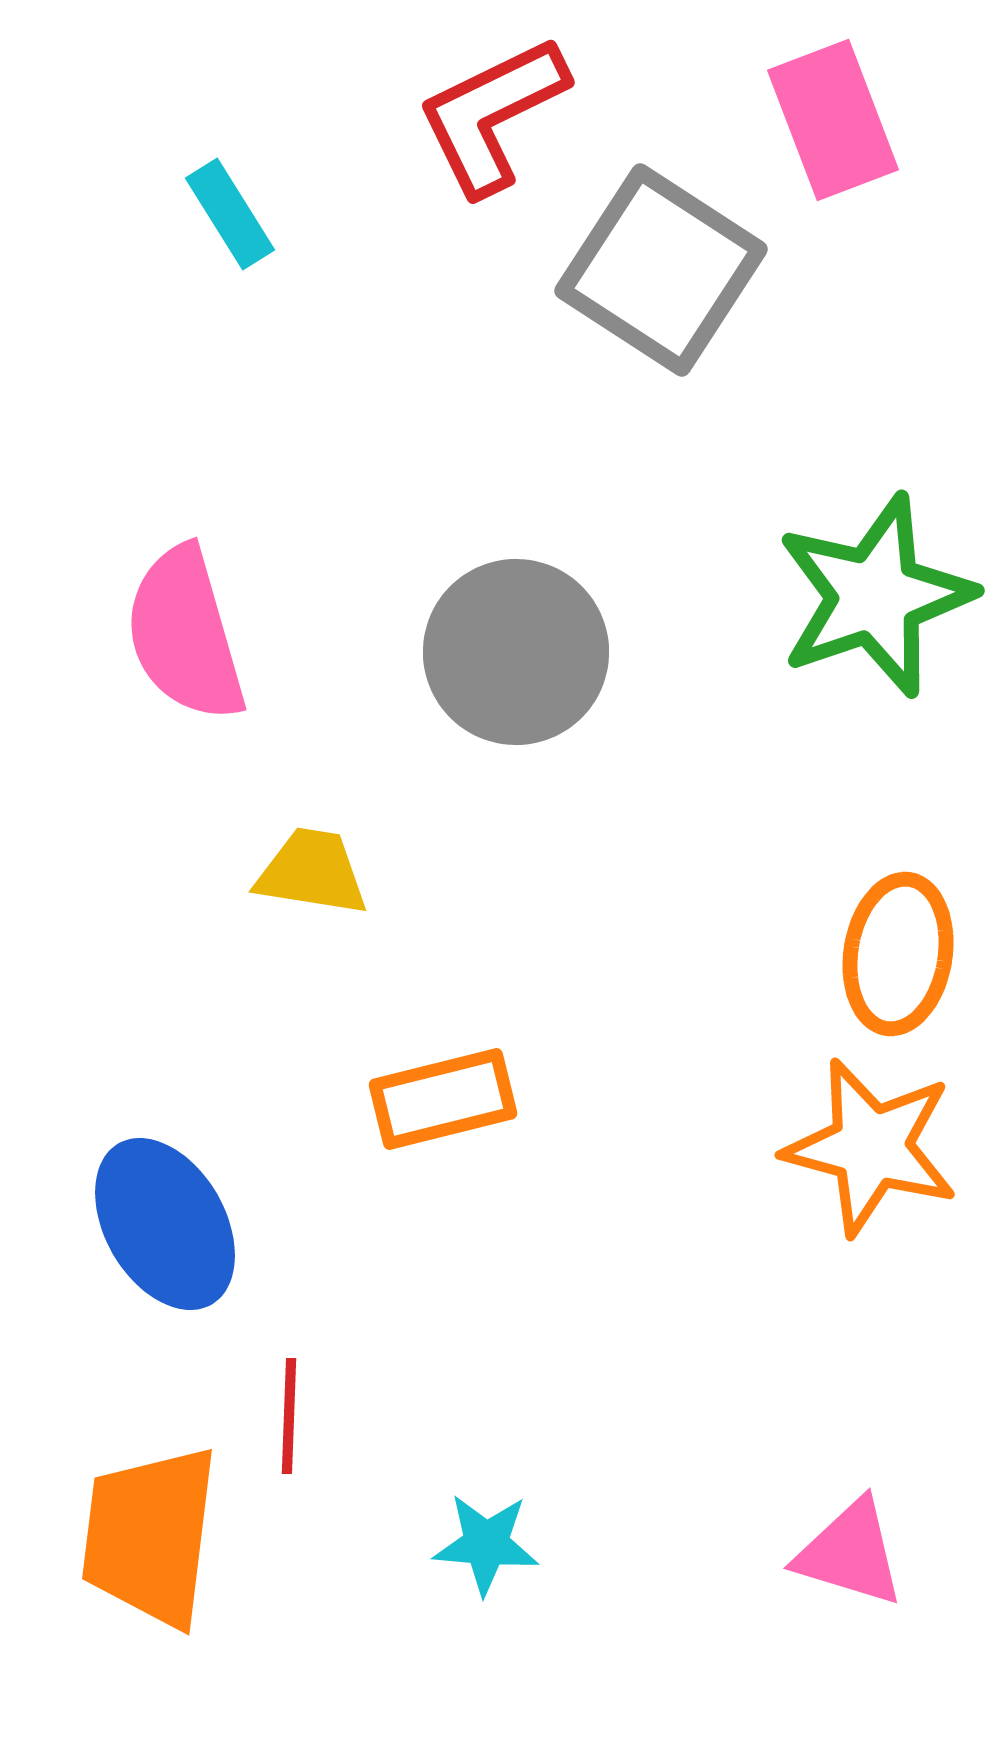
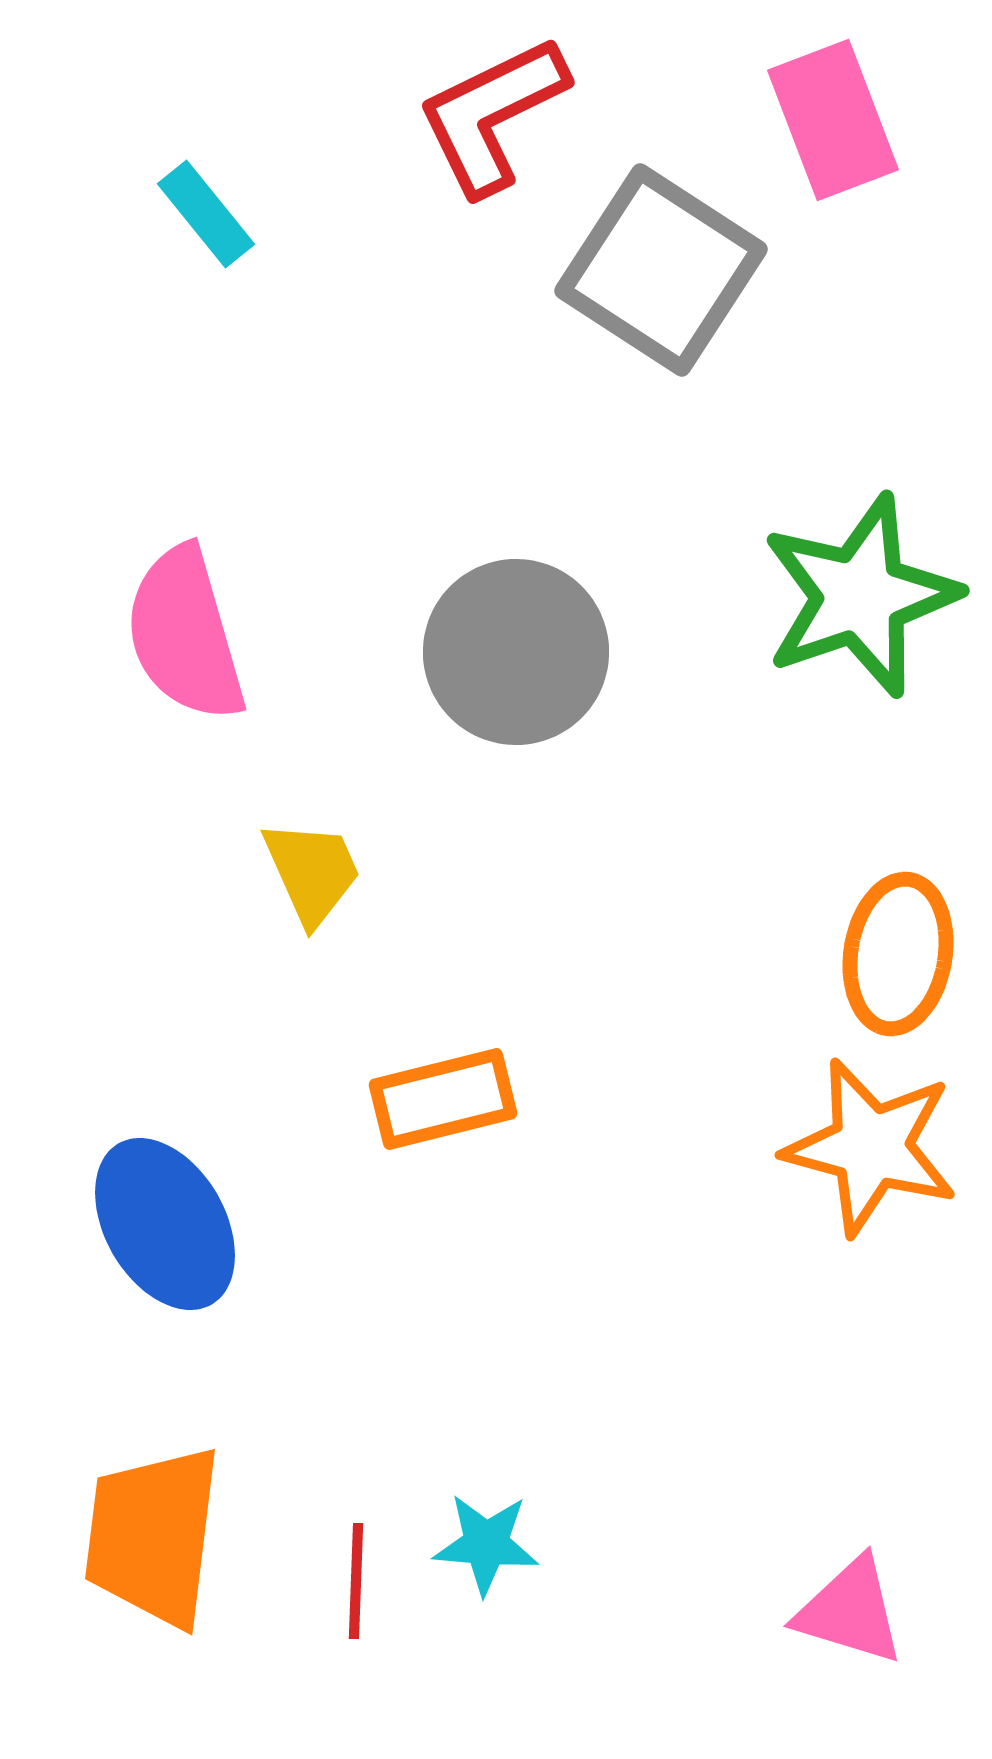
cyan rectangle: moved 24 px left; rotated 7 degrees counterclockwise
green star: moved 15 px left
yellow trapezoid: rotated 57 degrees clockwise
red line: moved 67 px right, 165 px down
orange trapezoid: moved 3 px right
pink triangle: moved 58 px down
